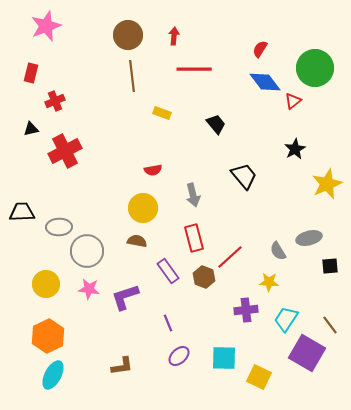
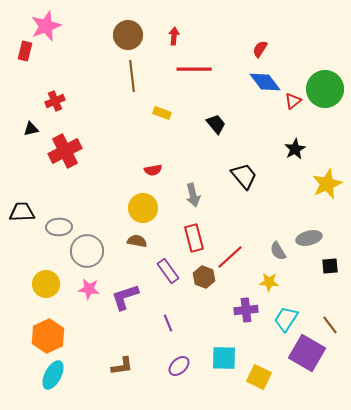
green circle at (315, 68): moved 10 px right, 21 px down
red rectangle at (31, 73): moved 6 px left, 22 px up
purple ellipse at (179, 356): moved 10 px down
